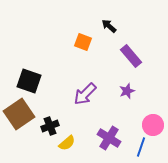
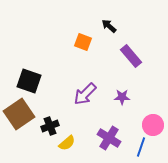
purple star: moved 5 px left, 6 px down; rotated 21 degrees clockwise
